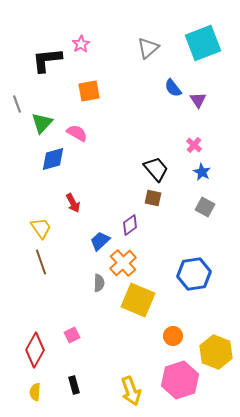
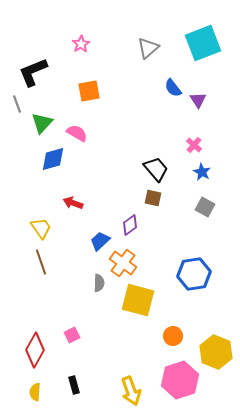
black L-shape: moved 14 px left, 12 px down; rotated 16 degrees counterclockwise
red arrow: rotated 138 degrees clockwise
orange cross: rotated 12 degrees counterclockwise
yellow square: rotated 8 degrees counterclockwise
